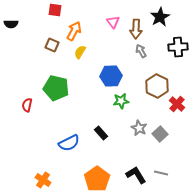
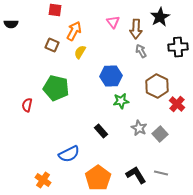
black rectangle: moved 2 px up
blue semicircle: moved 11 px down
orange pentagon: moved 1 px right, 1 px up
